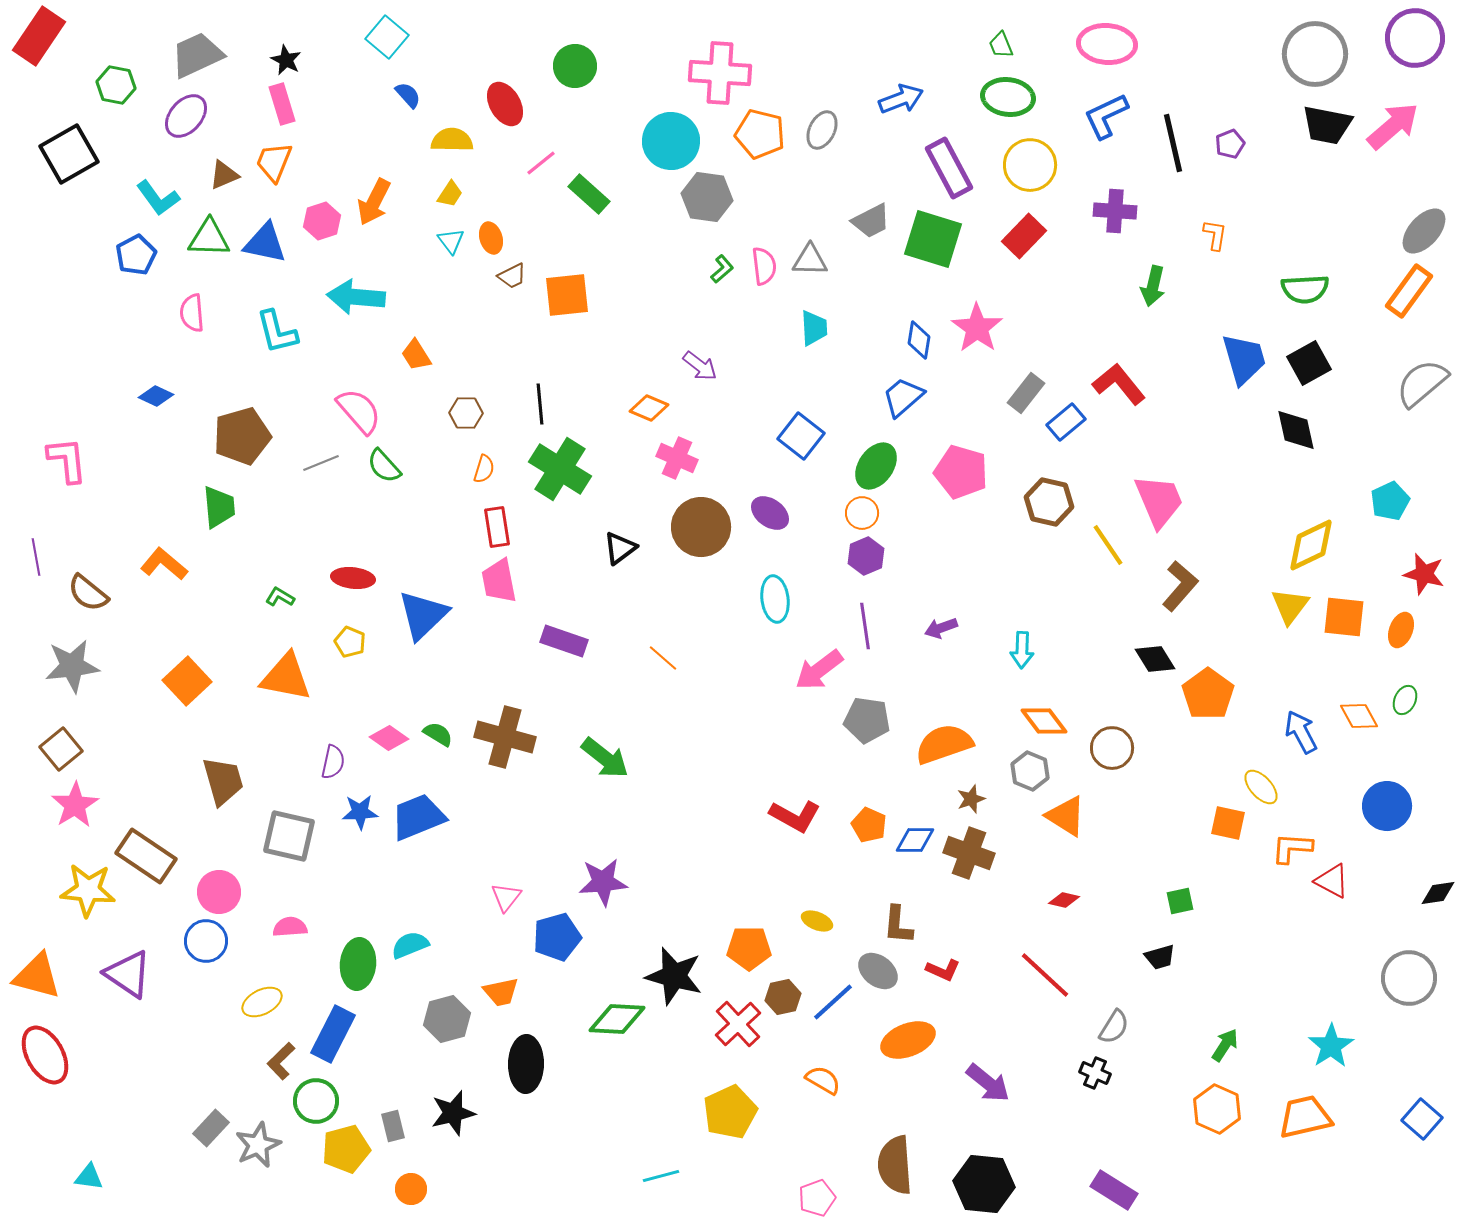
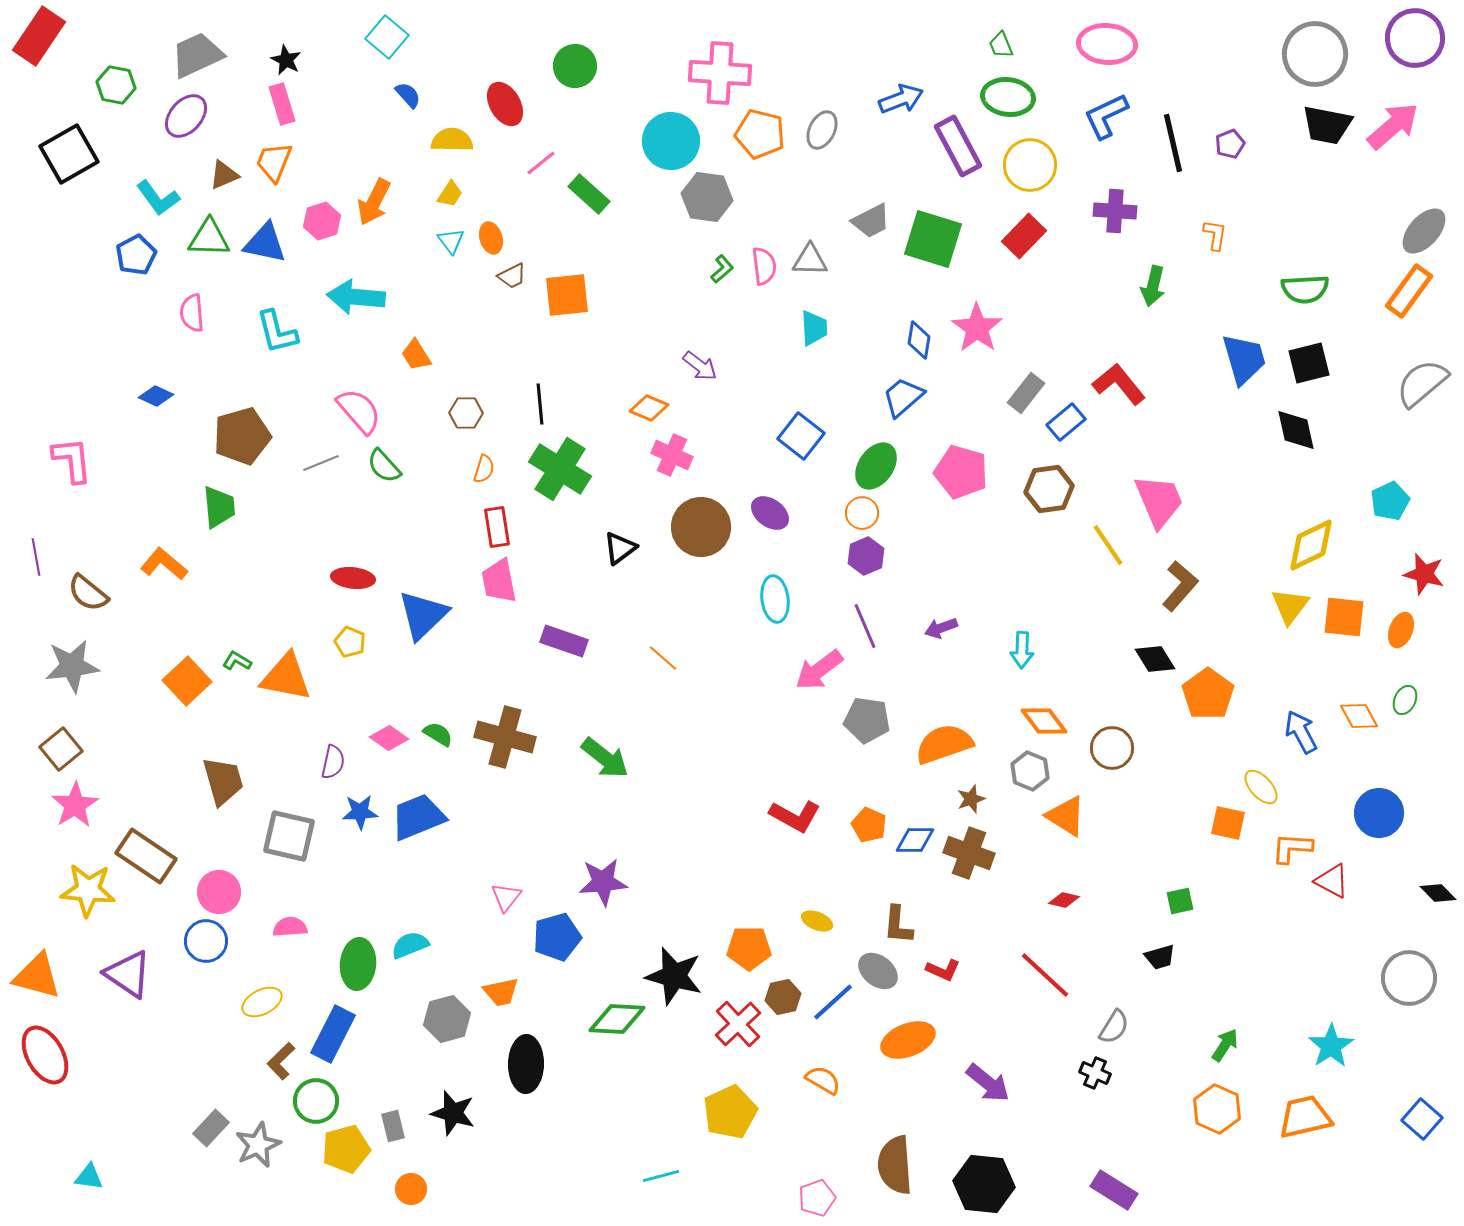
purple rectangle at (949, 168): moved 9 px right, 22 px up
black square at (1309, 363): rotated 15 degrees clockwise
pink cross at (677, 458): moved 5 px left, 3 px up
pink L-shape at (67, 460): moved 5 px right
brown hexagon at (1049, 502): moved 13 px up; rotated 21 degrees counterclockwise
green L-shape at (280, 597): moved 43 px left, 64 px down
purple line at (865, 626): rotated 15 degrees counterclockwise
blue circle at (1387, 806): moved 8 px left, 7 px down
black diamond at (1438, 893): rotated 54 degrees clockwise
black star at (453, 1113): rotated 30 degrees clockwise
